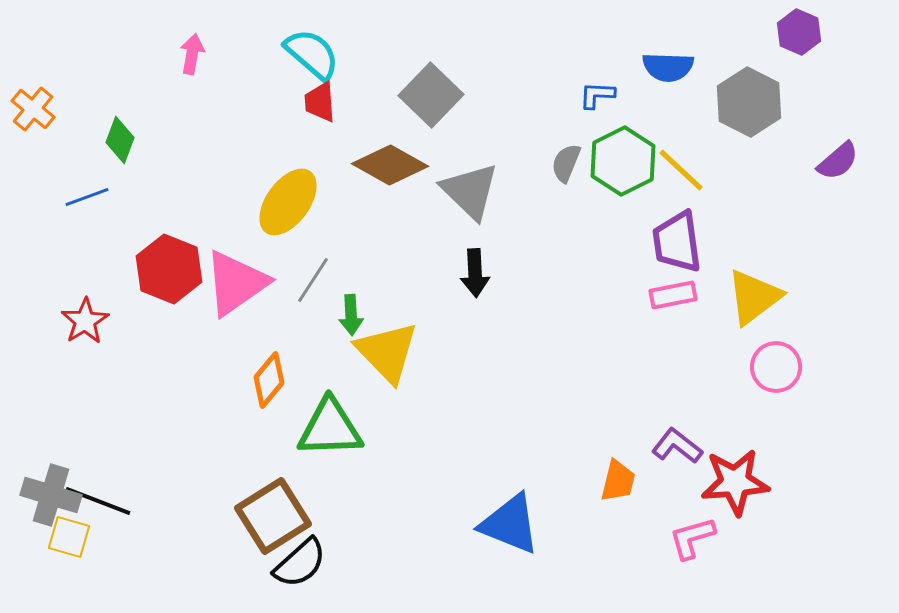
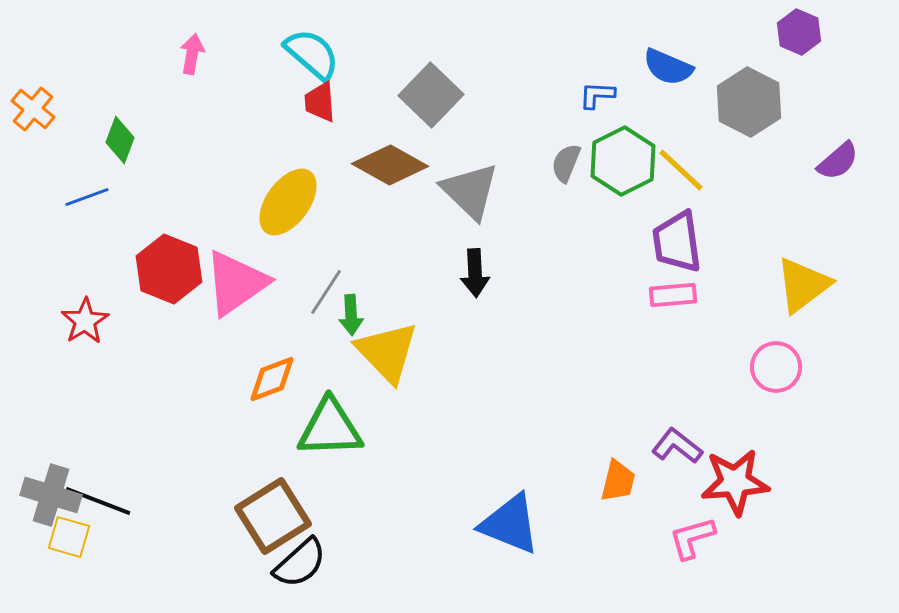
blue semicircle at (668, 67): rotated 21 degrees clockwise
gray line at (313, 280): moved 13 px right, 12 px down
pink rectangle at (673, 295): rotated 6 degrees clockwise
yellow triangle at (754, 297): moved 49 px right, 12 px up
orange diamond at (269, 380): moved 3 px right, 1 px up; rotated 30 degrees clockwise
